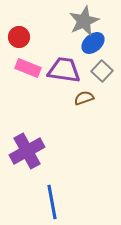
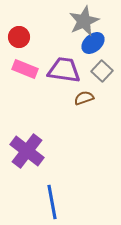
pink rectangle: moved 3 px left, 1 px down
purple cross: rotated 24 degrees counterclockwise
